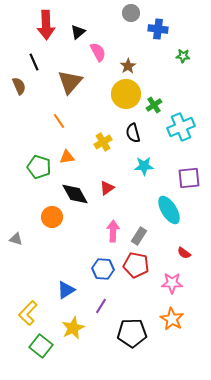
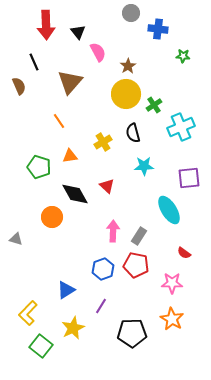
black triangle: rotated 28 degrees counterclockwise
orange triangle: moved 3 px right, 1 px up
red triangle: moved 2 px up; rotated 42 degrees counterclockwise
blue hexagon: rotated 25 degrees counterclockwise
